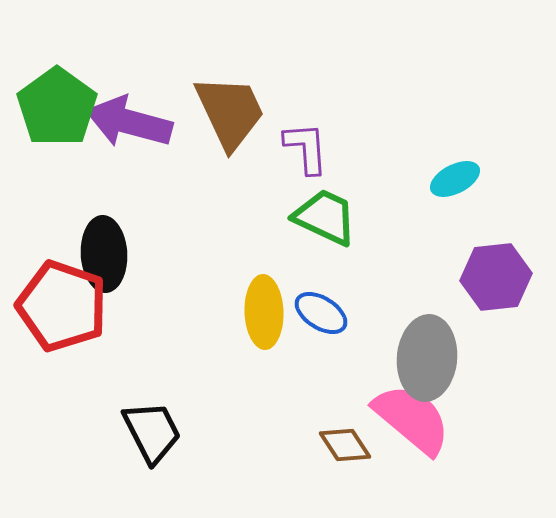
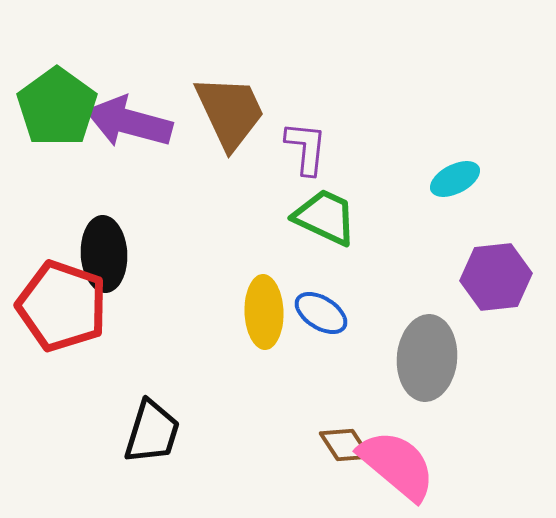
purple L-shape: rotated 10 degrees clockwise
pink semicircle: moved 15 px left, 46 px down
black trapezoid: rotated 44 degrees clockwise
